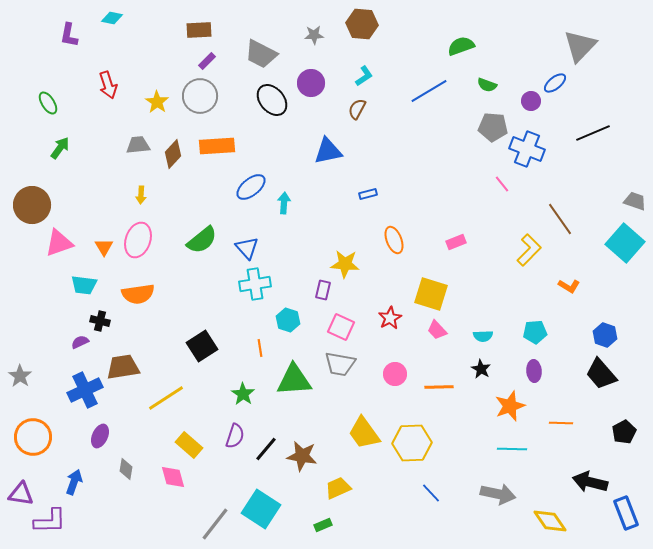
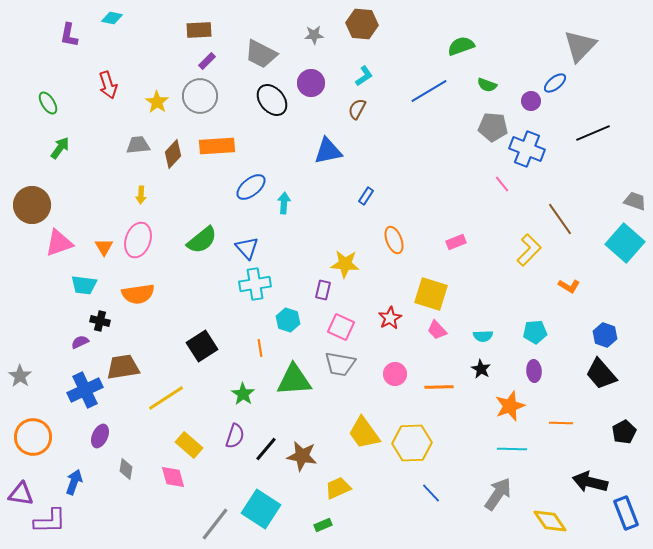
blue rectangle at (368, 194): moved 2 px left, 2 px down; rotated 42 degrees counterclockwise
gray arrow at (498, 494): rotated 68 degrees counterclockwise
